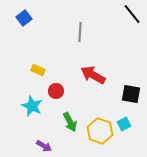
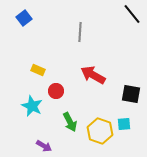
cyan square: rotated 24 degrees clockwise
